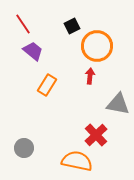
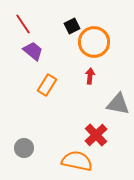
orange circle: moved 3 px left, 4 px up
